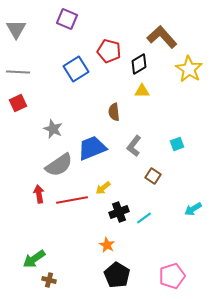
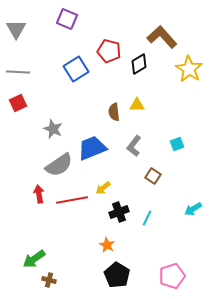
yellow triangle: moved 5 px left, 14 px down
cyan line: moved 3 px right; rotated 28 degrees counterclockwise
